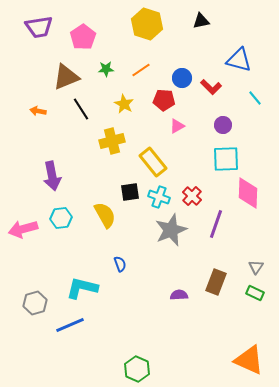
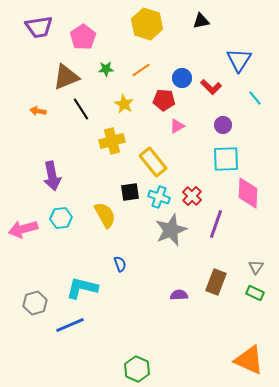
blue triangle: rotated 48 degrees clockwise
